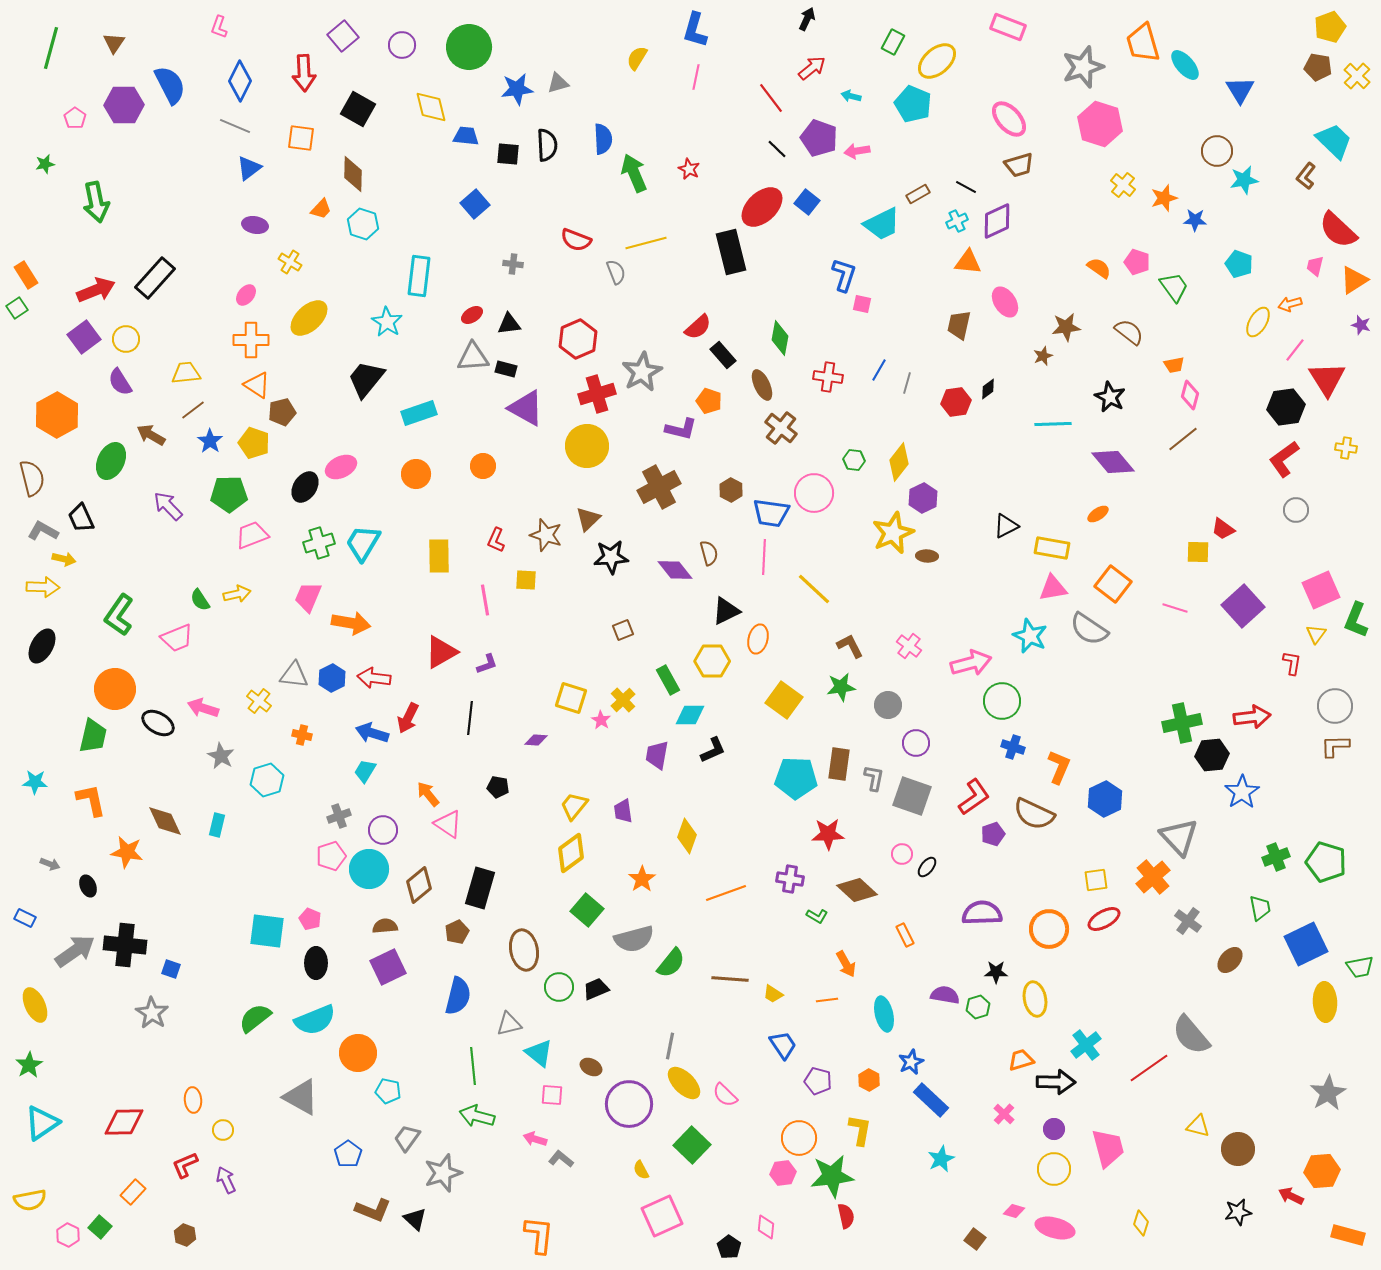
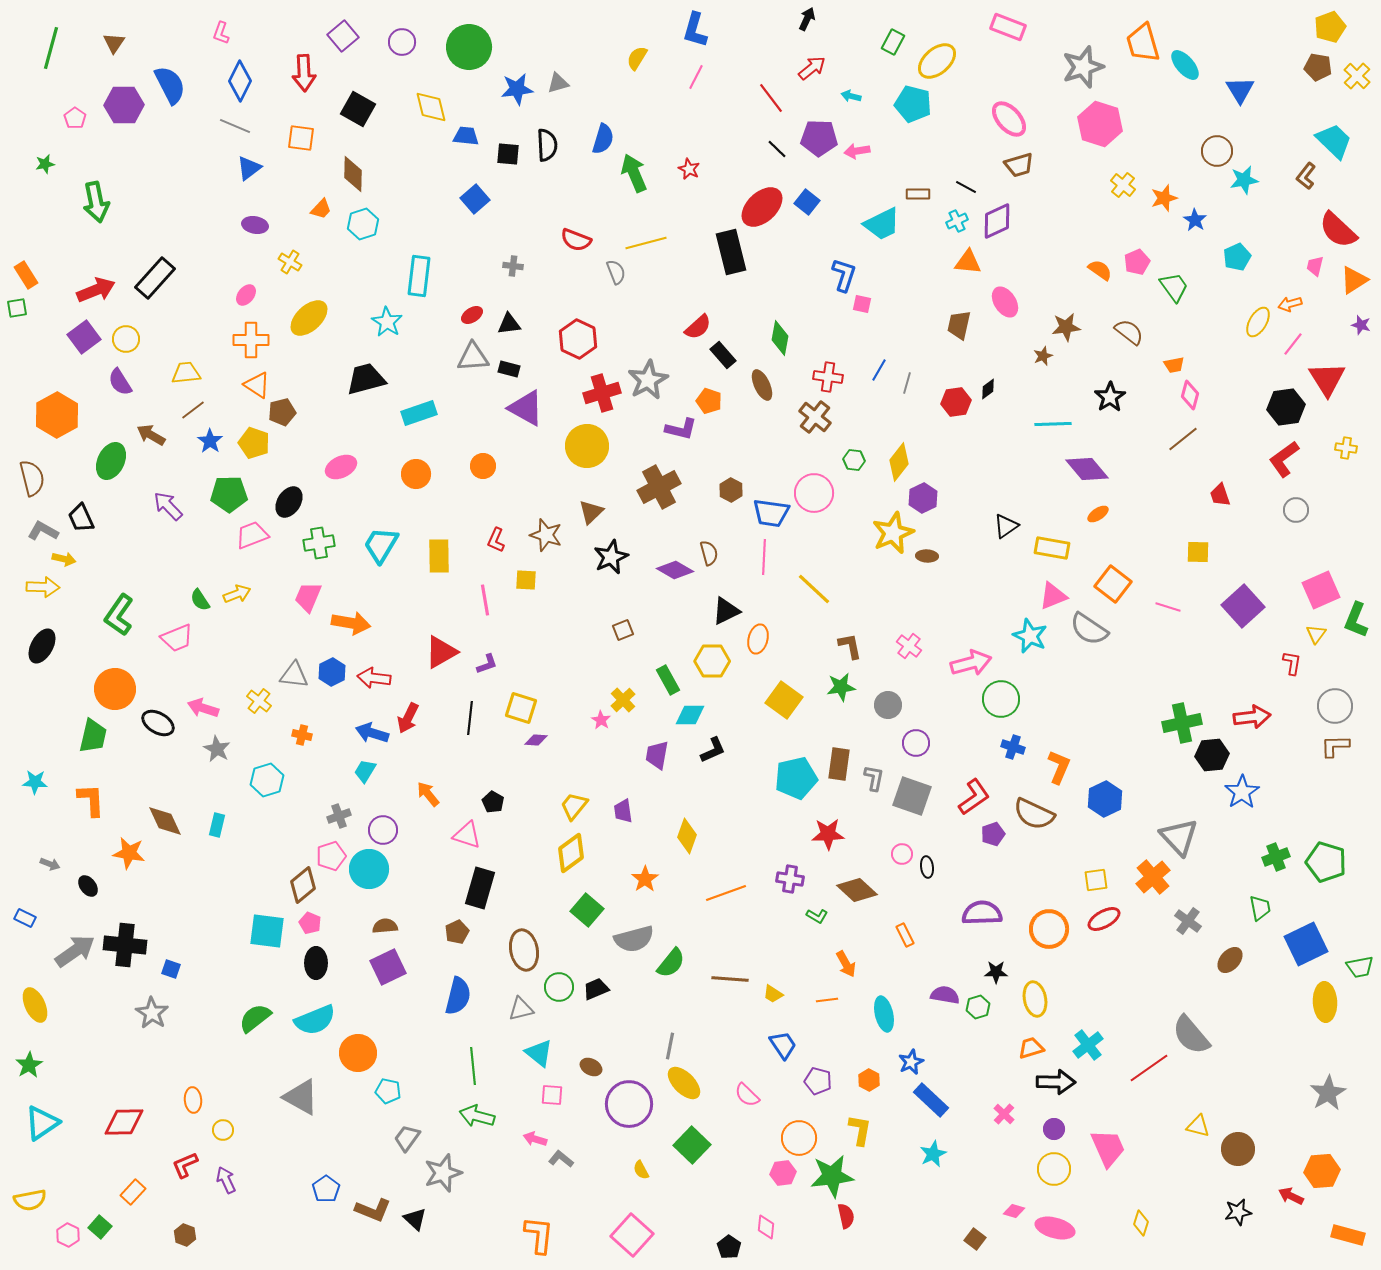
pink L-shape at (219, 27): moved 2 px right, 6 px down
purple circle at (402, 45): moved 3 px up
pink line at (696, 77): rotated 15 degrees clockwise
cyan pentagon at (913, 104): rotated 9 degrees counterclockwise
purple pentagon at (819, 138): rotated 18 degrees counterclockwise
blue semicircle at (603, 139): rotated 20 degrees clockwise
brown rectangle at (918, 194): rotated 30 degrees clockwise
blue square at (475, 204): moved 5 px up
blue star at (1195, 220): rotated 30 degrees clockwise
cyan hexagon at (363, 224): rotated 24 degrees clockwise
pink pentagon at (1137, 262): rotated 30 degrees clockwise
gray cross at (513, 264): moved 2 px down
cyan pentagon at (1239, 264): moved 2 px left, 7 px up; rotated 28 degrees clockwise
orange semicircle at (1099, 268): moved 1 px right, 2 px down
green square at (17, 308): rotated 25 degrees clockwise
red hexagon at (578, 339): rotated 12 degrees counterclockwise
pink line at (1295, 350): moved 2 px left, 6 px up
black rectangle at (506, 369): moved 3 px right
gray star at (642, 372): moved 6 px right, 8 px down
black trapezoid at (366, 379): rotated 36 degrees clockwise
red cross at (597, 394): moved 5 px right, 1 px up
black star at (1110, 397): rotated 12 degrees clockwise
brown cross at (781, 428): moved 34 px right, 11 px up
purple diamond at (1113, 462): moved 26 px left, 7 px down
black ellipse at (305, 487): moved 16 px left, 15 px down
brown triangle at (588, 519): moved 3 px right, 7 px up
black triangle at (1006, 526): rotated 8 degrees counterclockwise
red trapezoid at (1223, 529): moved 3 px left, 34 px up; rotated 35 degrees clockwise
green cross at (319, 543): rotated 8 degrees clockwise
cyan trapezoid at (363, 543): moved 18 px right, 2 px down
black star at (611, 557): rotated 20 degrees counterclockwise
purple diamond at (675, 570): rotated 21 degrees counterclockwise
pink triangle at (1053, 588): moved 8 px down; rotated 12 degrees counterclockwise
yellow arrow at (237, 594): rotated 8 degrees counterclockwise
pink line at (1175, 608): moved 7 px left, 1 px up
brown L-shape at (850, 646): rotated 16 degrees clockwise
blue hexagon at (332, 678): moved 6 px up
yellow square at (571, 698): moved 50 px left, 10 px down
green circle at (1002, 701): moved 1 px left, 2 px up
gray star at (221, 756): moved 4 px left, 7 px up
cyan pentagon at (796, 778): rotated 15 degrees counterclockwise
black pentagon at (498, 787): moved 5 px left, 15 px down; rotated 20 degrees clockwise
orange L-shape at (91, 800): rotated 9 degrees clockwise
pink triangle at (448, 824): moved 19 px right, 11 px down; rotated 16 degrees counterclockwise
orange star at (127, 852): moved 2 px right, 1 px down
black ellipse at (927, 867): rotated 45 degrees counterclockwise
orange star at (642, 879): moved 3 px right
brown diamond at (419, 885): moved 116 px left
black ellipse at (88, 886): rotated 15 degrees counterclockwise
pink pentagon at (310, 919): moved 4 px down
gray triangle at (509, 1024): moved 12 px right, 15 px up
cyan cross at (1086, 1045): moved 2 px right
orange trapezoid at (1021, 1060): moved 10 px right, 12 px up
pink semicircle at (725, 1095): moved 22 px right
pink trapezoid at (1108, 1148): rotated 9 degrees counterclockwise
blue pentagon at (348, 1154): moved 22 px left, 35 px down
cyan star at (941, 1159): moved 8 px left, 5 px up
pink square at (662, 1216): moved 30 px left, 19 px down; rotated 24 degrees counterclockwise
